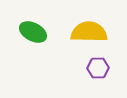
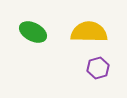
purple hexagon: rotated 15 degrees counterclockwise
